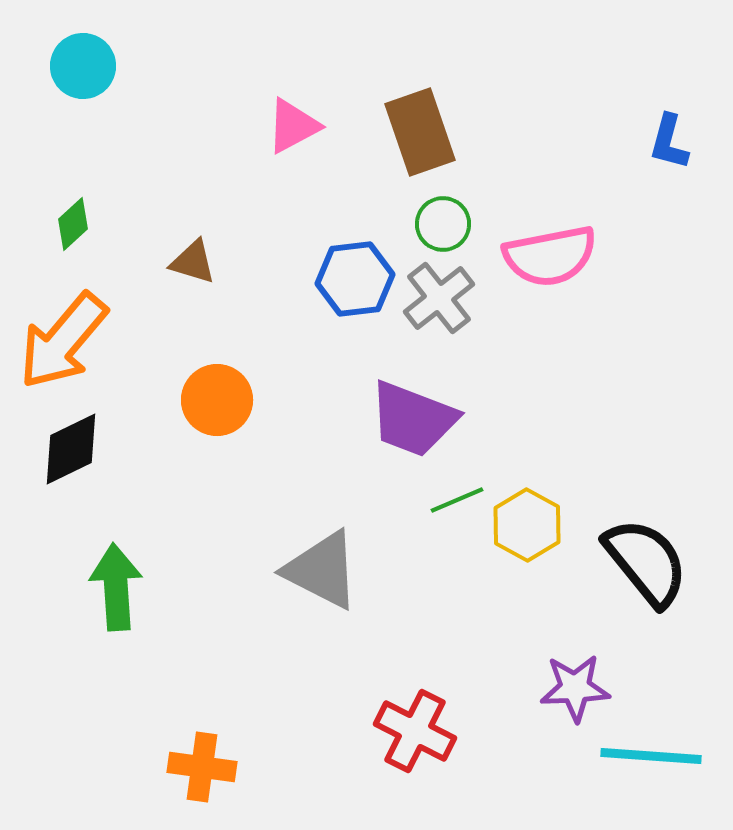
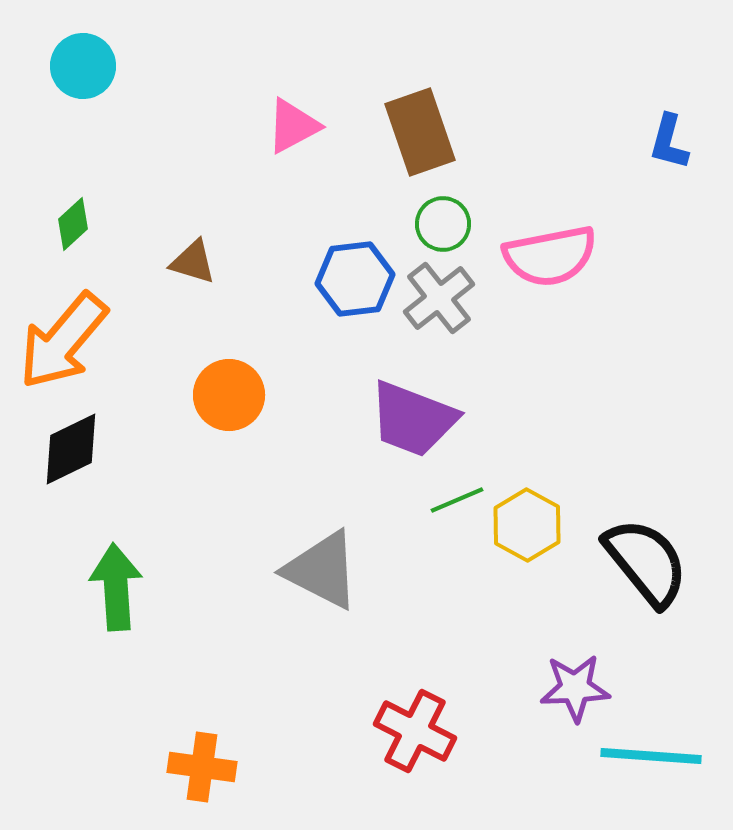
orange circle: moved 12 px right, 5 px up
